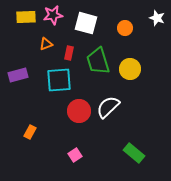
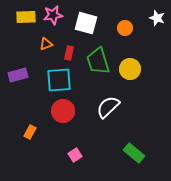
red circle: moved 16 px left
